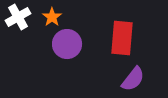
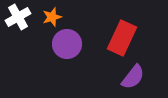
orange star: rotated 18 degrees clockwise
red rectangle: rotated 20 degrees clockwise
purple semicircle: moved 2 px up
